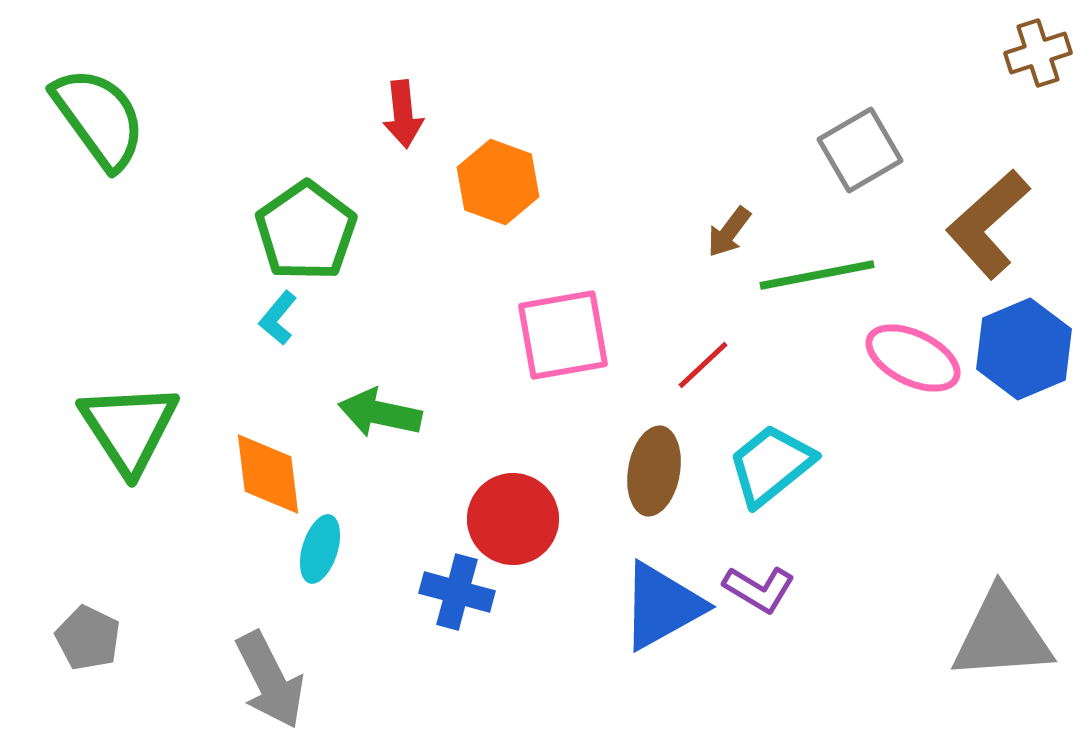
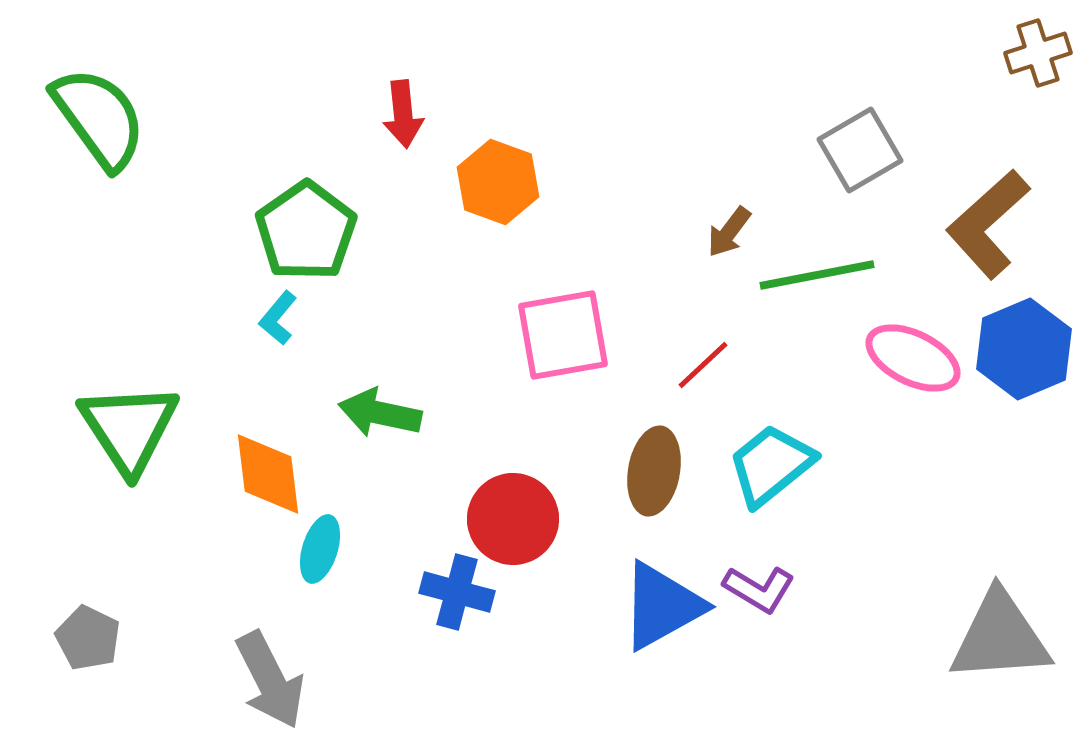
gray triangle: moved 2 px left, 2 px down
